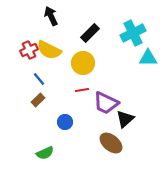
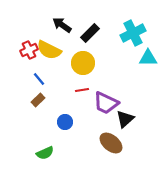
black arrow: moved 11 px right, 9 px down; rotated 30 degrees counterclockwise
